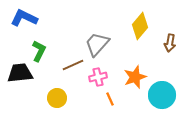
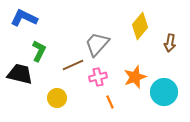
black trapezoid: moved 1 px down; rotated 20 degrees clockwise
cyan circle: moved 2 px right, 3 px up
orange line: moved 3 px down
